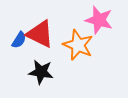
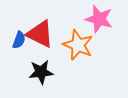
pink star: moved 1 px up
blue semicircle: rotated 12 degrees counterclockwise
black star: rotated 15 degrees counterclockwise
